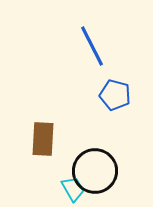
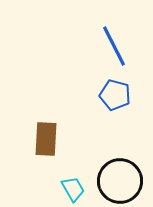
blue line: moved 22 px right
brown rectangle: moved 3 px right
black circle: moved 25 px right, 10 px down
